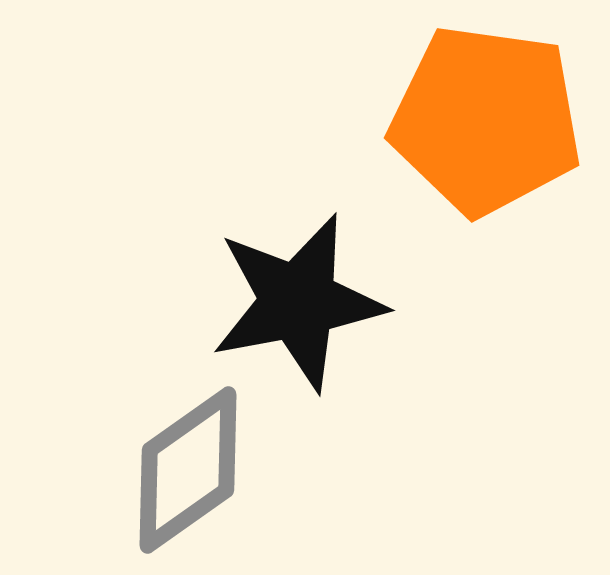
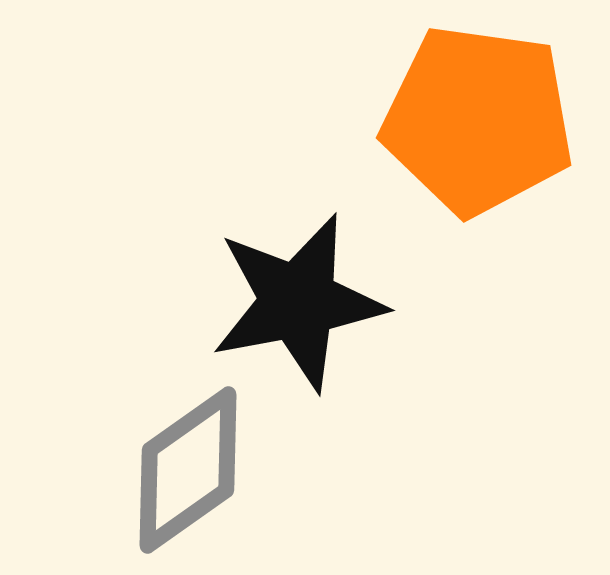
orange pentagon: moved 8 px left
